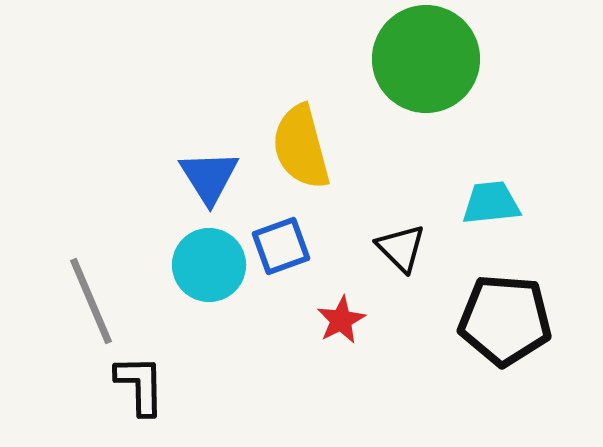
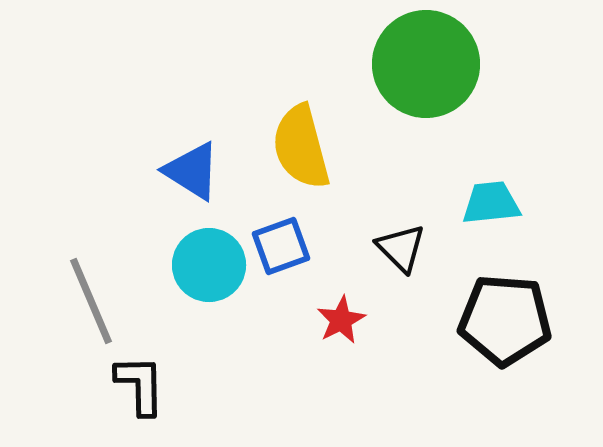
green circle: moved 5 px down
blue triangle: moved 17 px left, 6 px up; rotated 26 degrees counterclockwise
